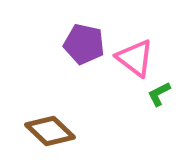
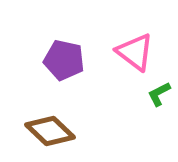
purple pentagon: moved 20 px left, 16 px down
pink triangle: moved 6 px up
